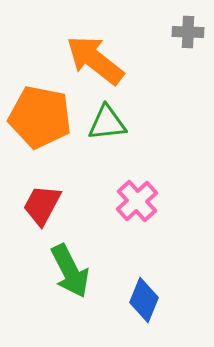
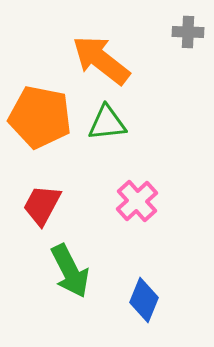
orange arrow: moved 6 px right
